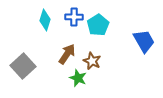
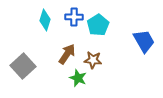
brown star: moved 1 px right, 1 px up; rotated 18 degrees counterclockwise
